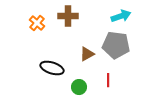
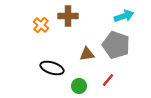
cyan arrow: moved 3 px right
orange cross: moved 4 px right, 2 px down
gray pentagon: rotated 12 degrees clockwise
brown triangle: rotated 21 degrees clockwise
red line: rotated 40 degrees clockwise
green circle: moved 1 px up
